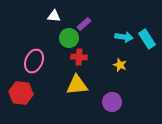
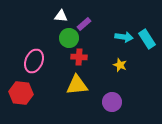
white triangle: moved 7 px right
